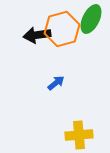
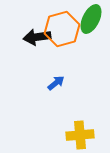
black arrow: moved 2 px down
yellow cross: moved 1 px right
